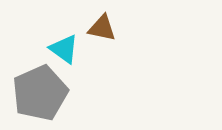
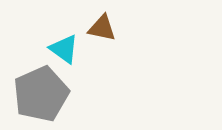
gray pentagon: moved 1 px right, 1 px down
